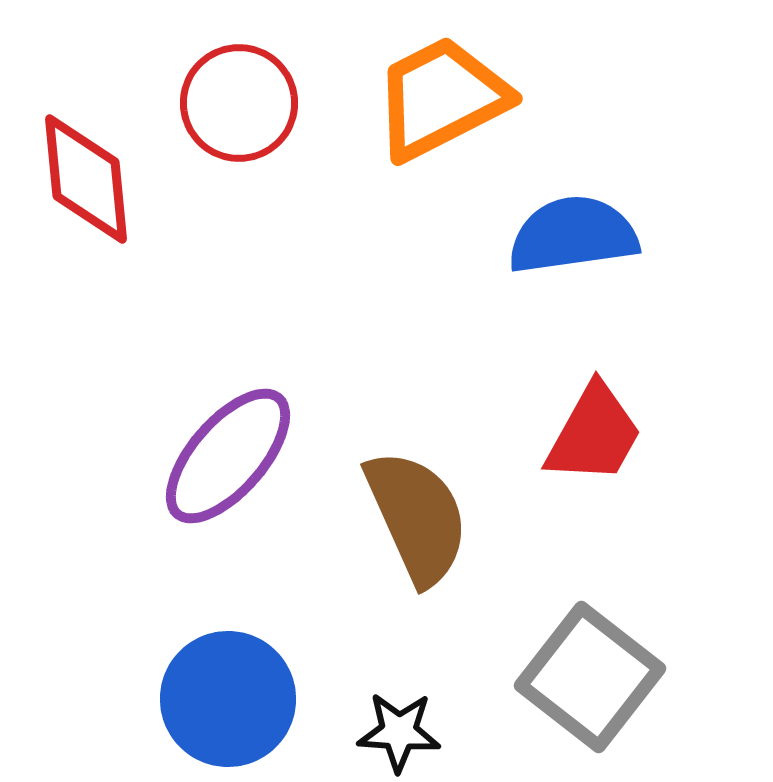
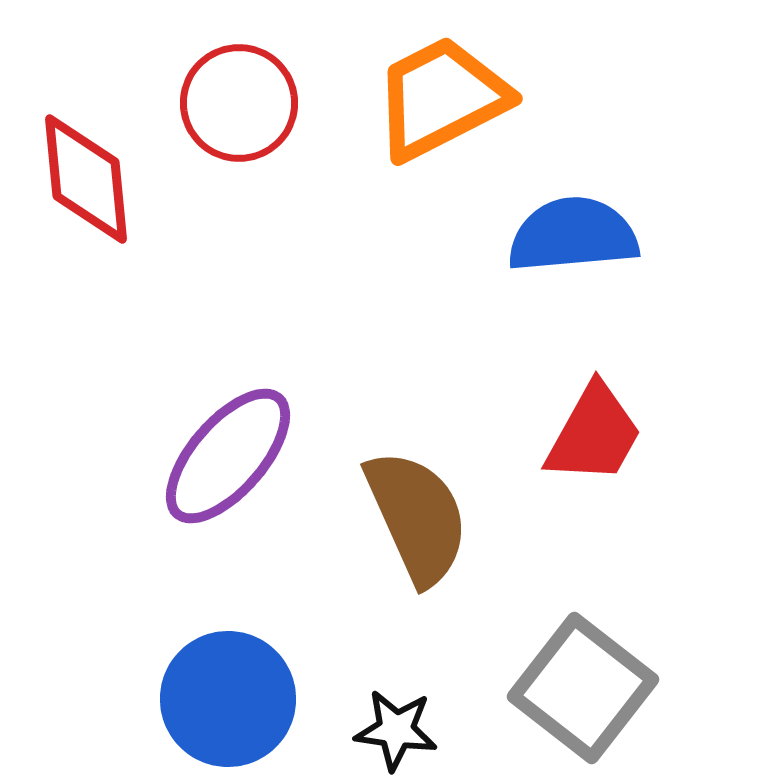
blue semicircle: rotated 3 degrees clockwise
gray square: moved 7 px left, 11 px down
black star: moved 3 px left, 2 px up; rotated 4 degrees clockwise
